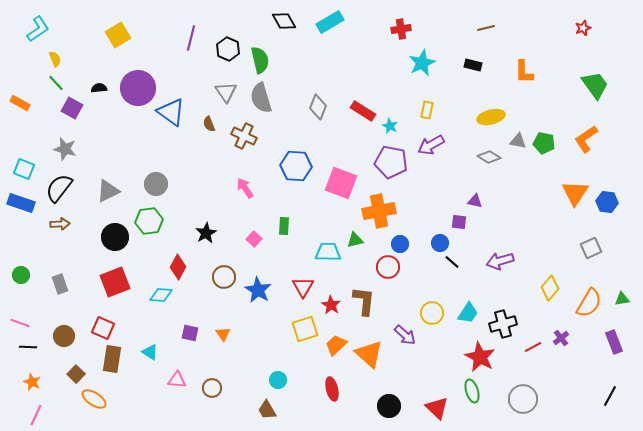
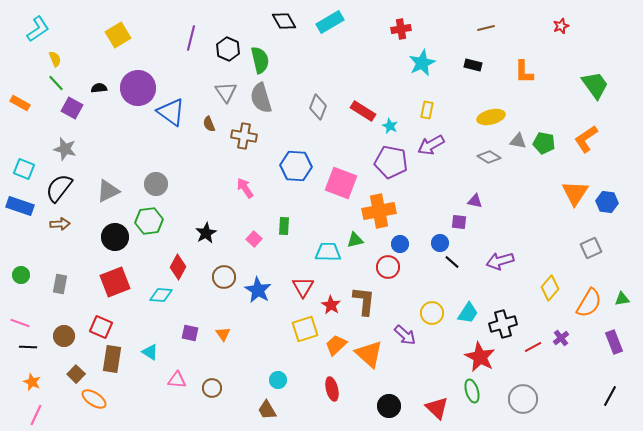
red star at (583, 28): moved 22 px left, 2 px up
brown cross at (244, 136): rotated 15 degrees counterclockwise
blue rectangle at (21, 203): moved 1 px left, 3 px down
gray rectangle at (60, 284): rotated 30 degrees clockwise
red square at (103, 328): moved 2 px left, 1 px up
